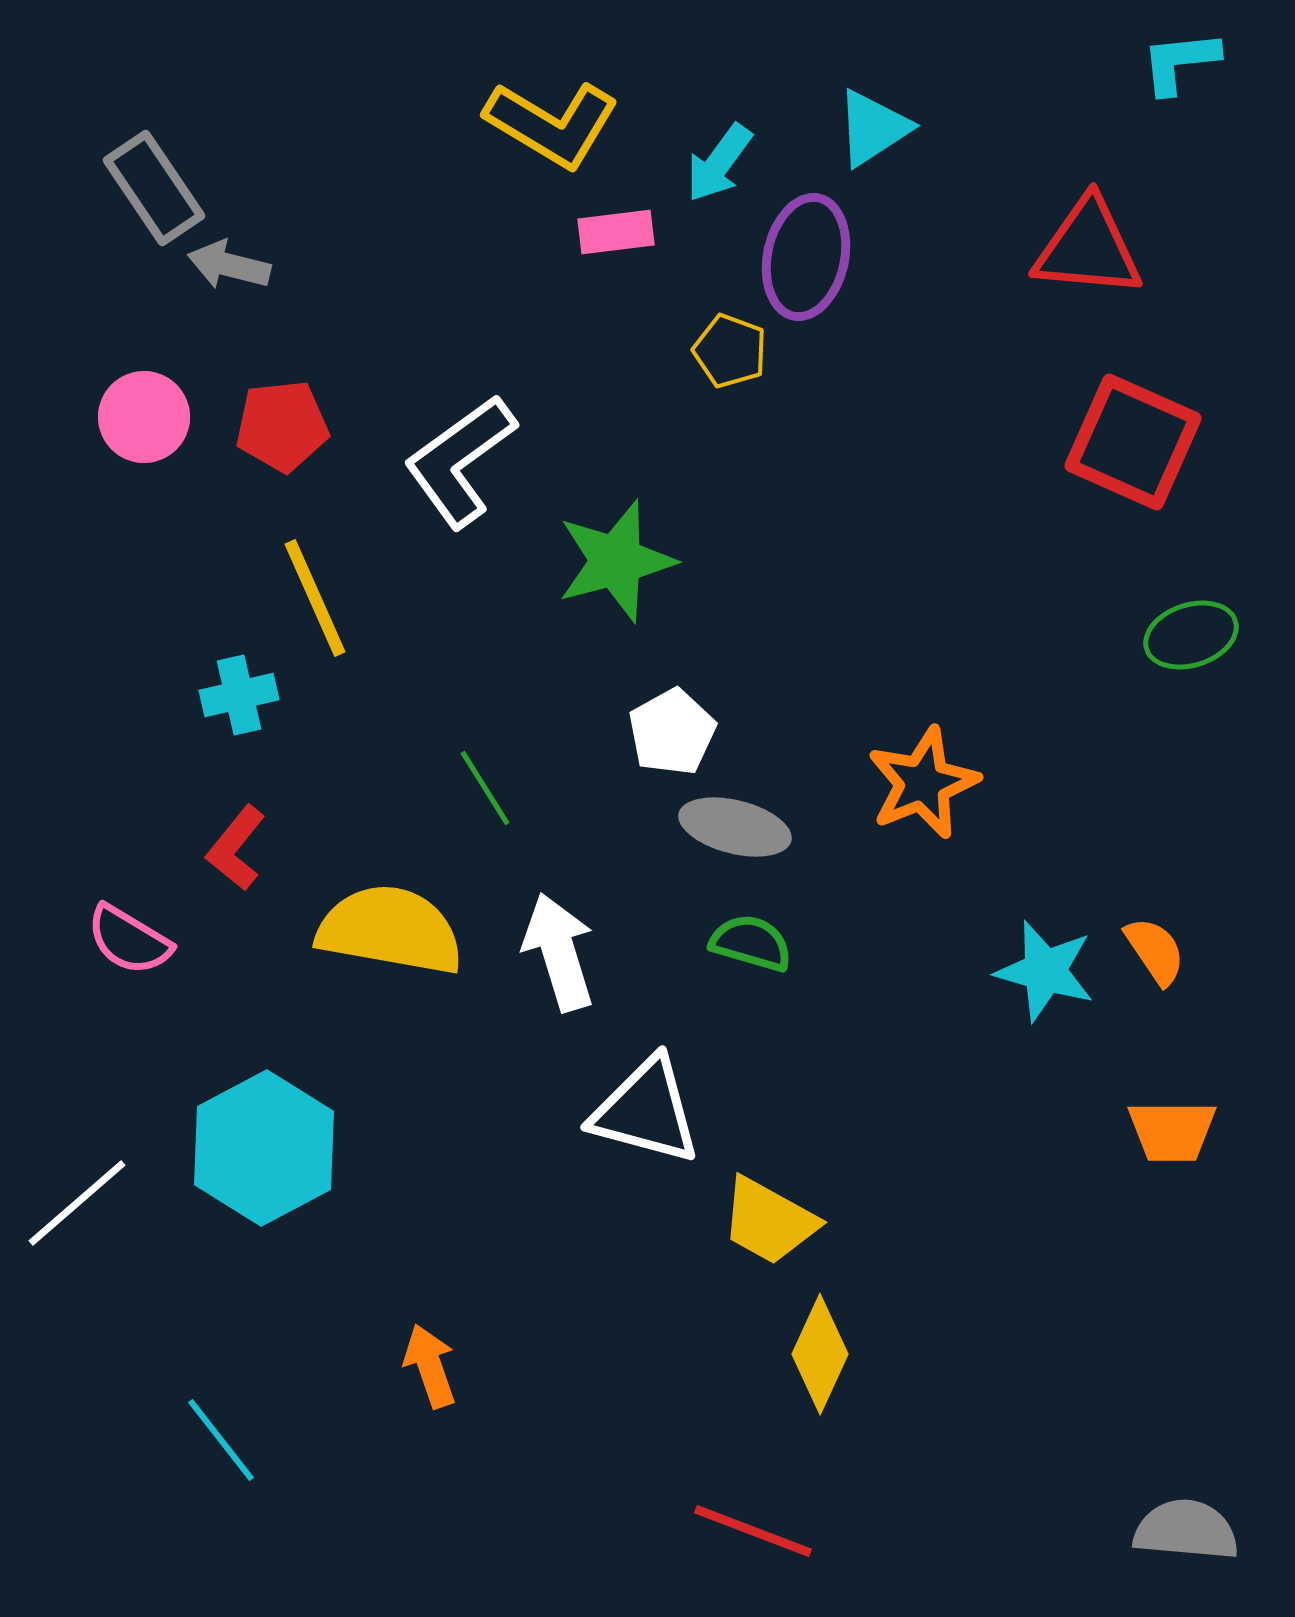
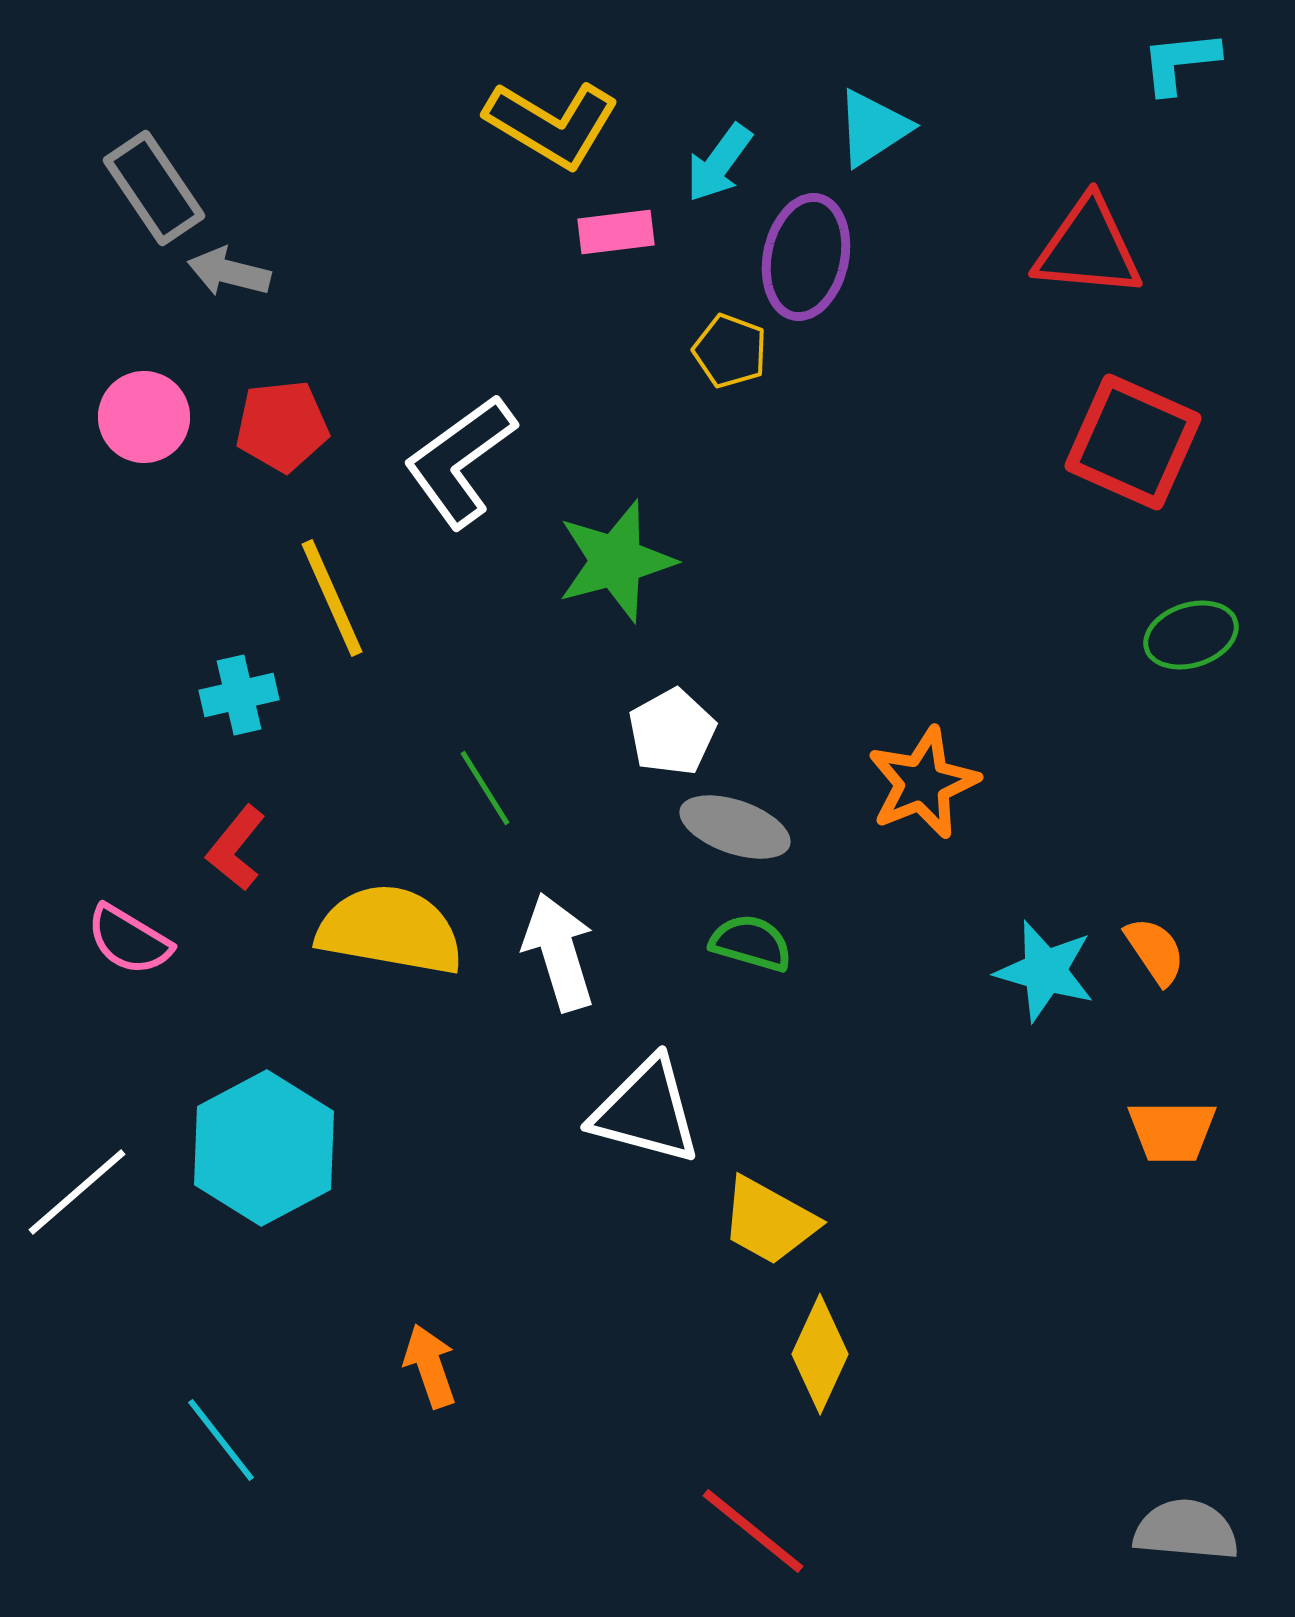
gray arrow: moved 7 px down
yellow line: moved 17 px right
gray ellipse: rotated 5 degrees clockwise
white line: moved 11 px up
red line: rotated 18 degrees clockwise
